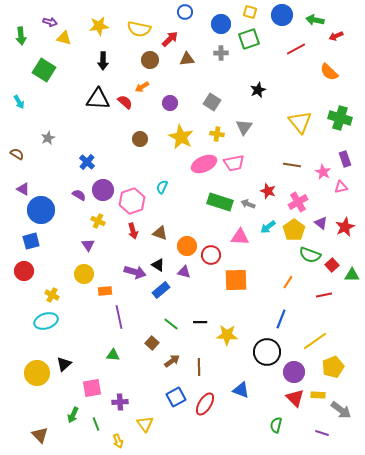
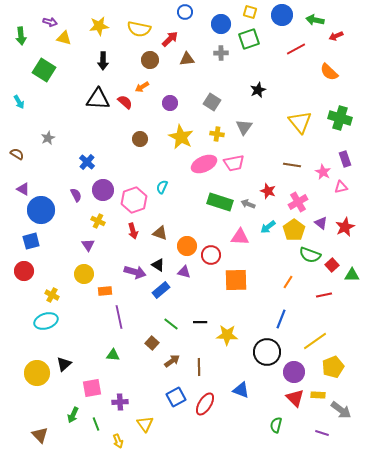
purple semicircle at (79, 195): moved 3 px left; rotated 32 degrees clockwise
pink hexagon at (132, 201): moved 2 px right, 1 px up
